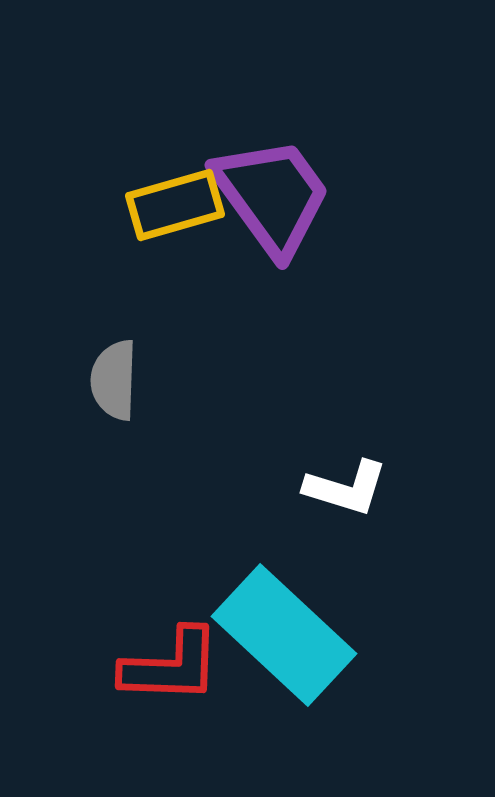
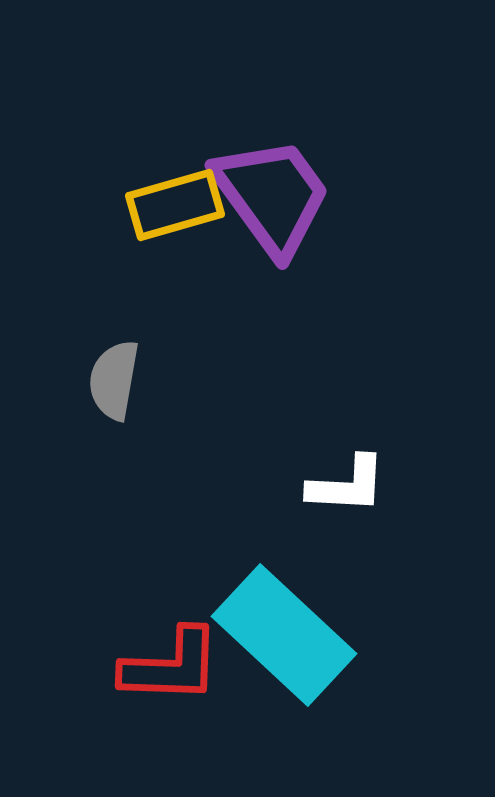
gray semicircle: rotated 8 degrees clockwise
white L-shape: moved 1 px right, 3 px up; rotated 14 degrees counterclockwise
